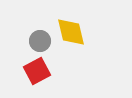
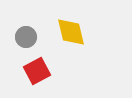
gray circle: moved 14 px left, 4 px up
